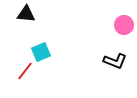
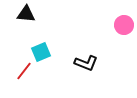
black L-shape: moved 29 px left, 2 px down
red line: moved 1 px left
